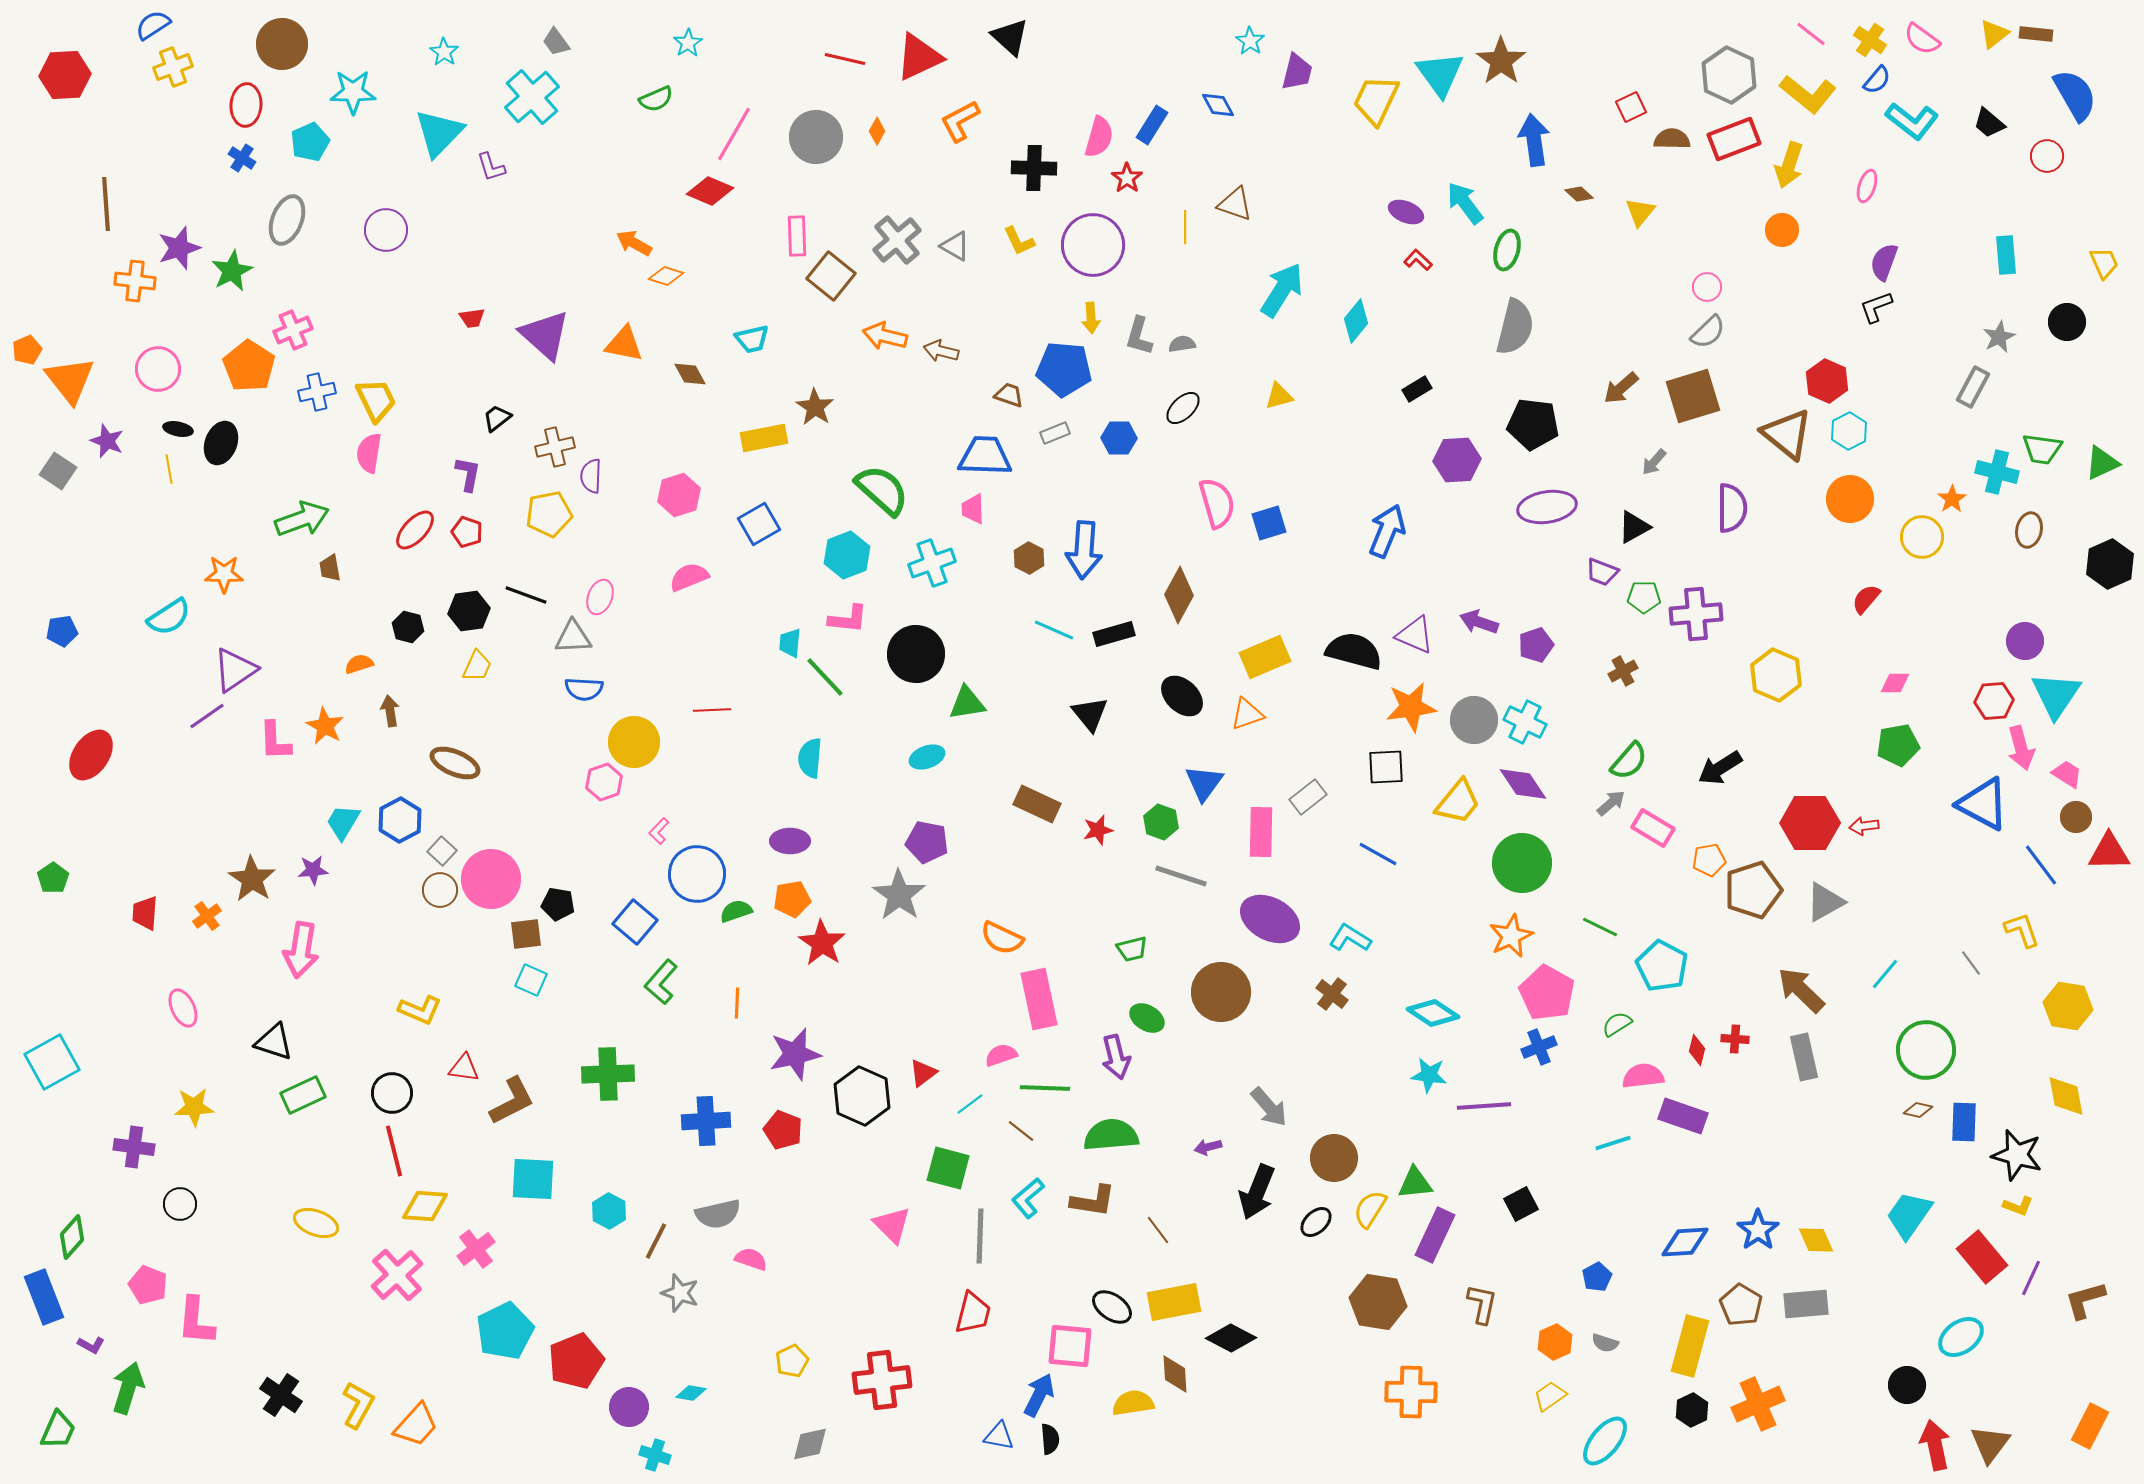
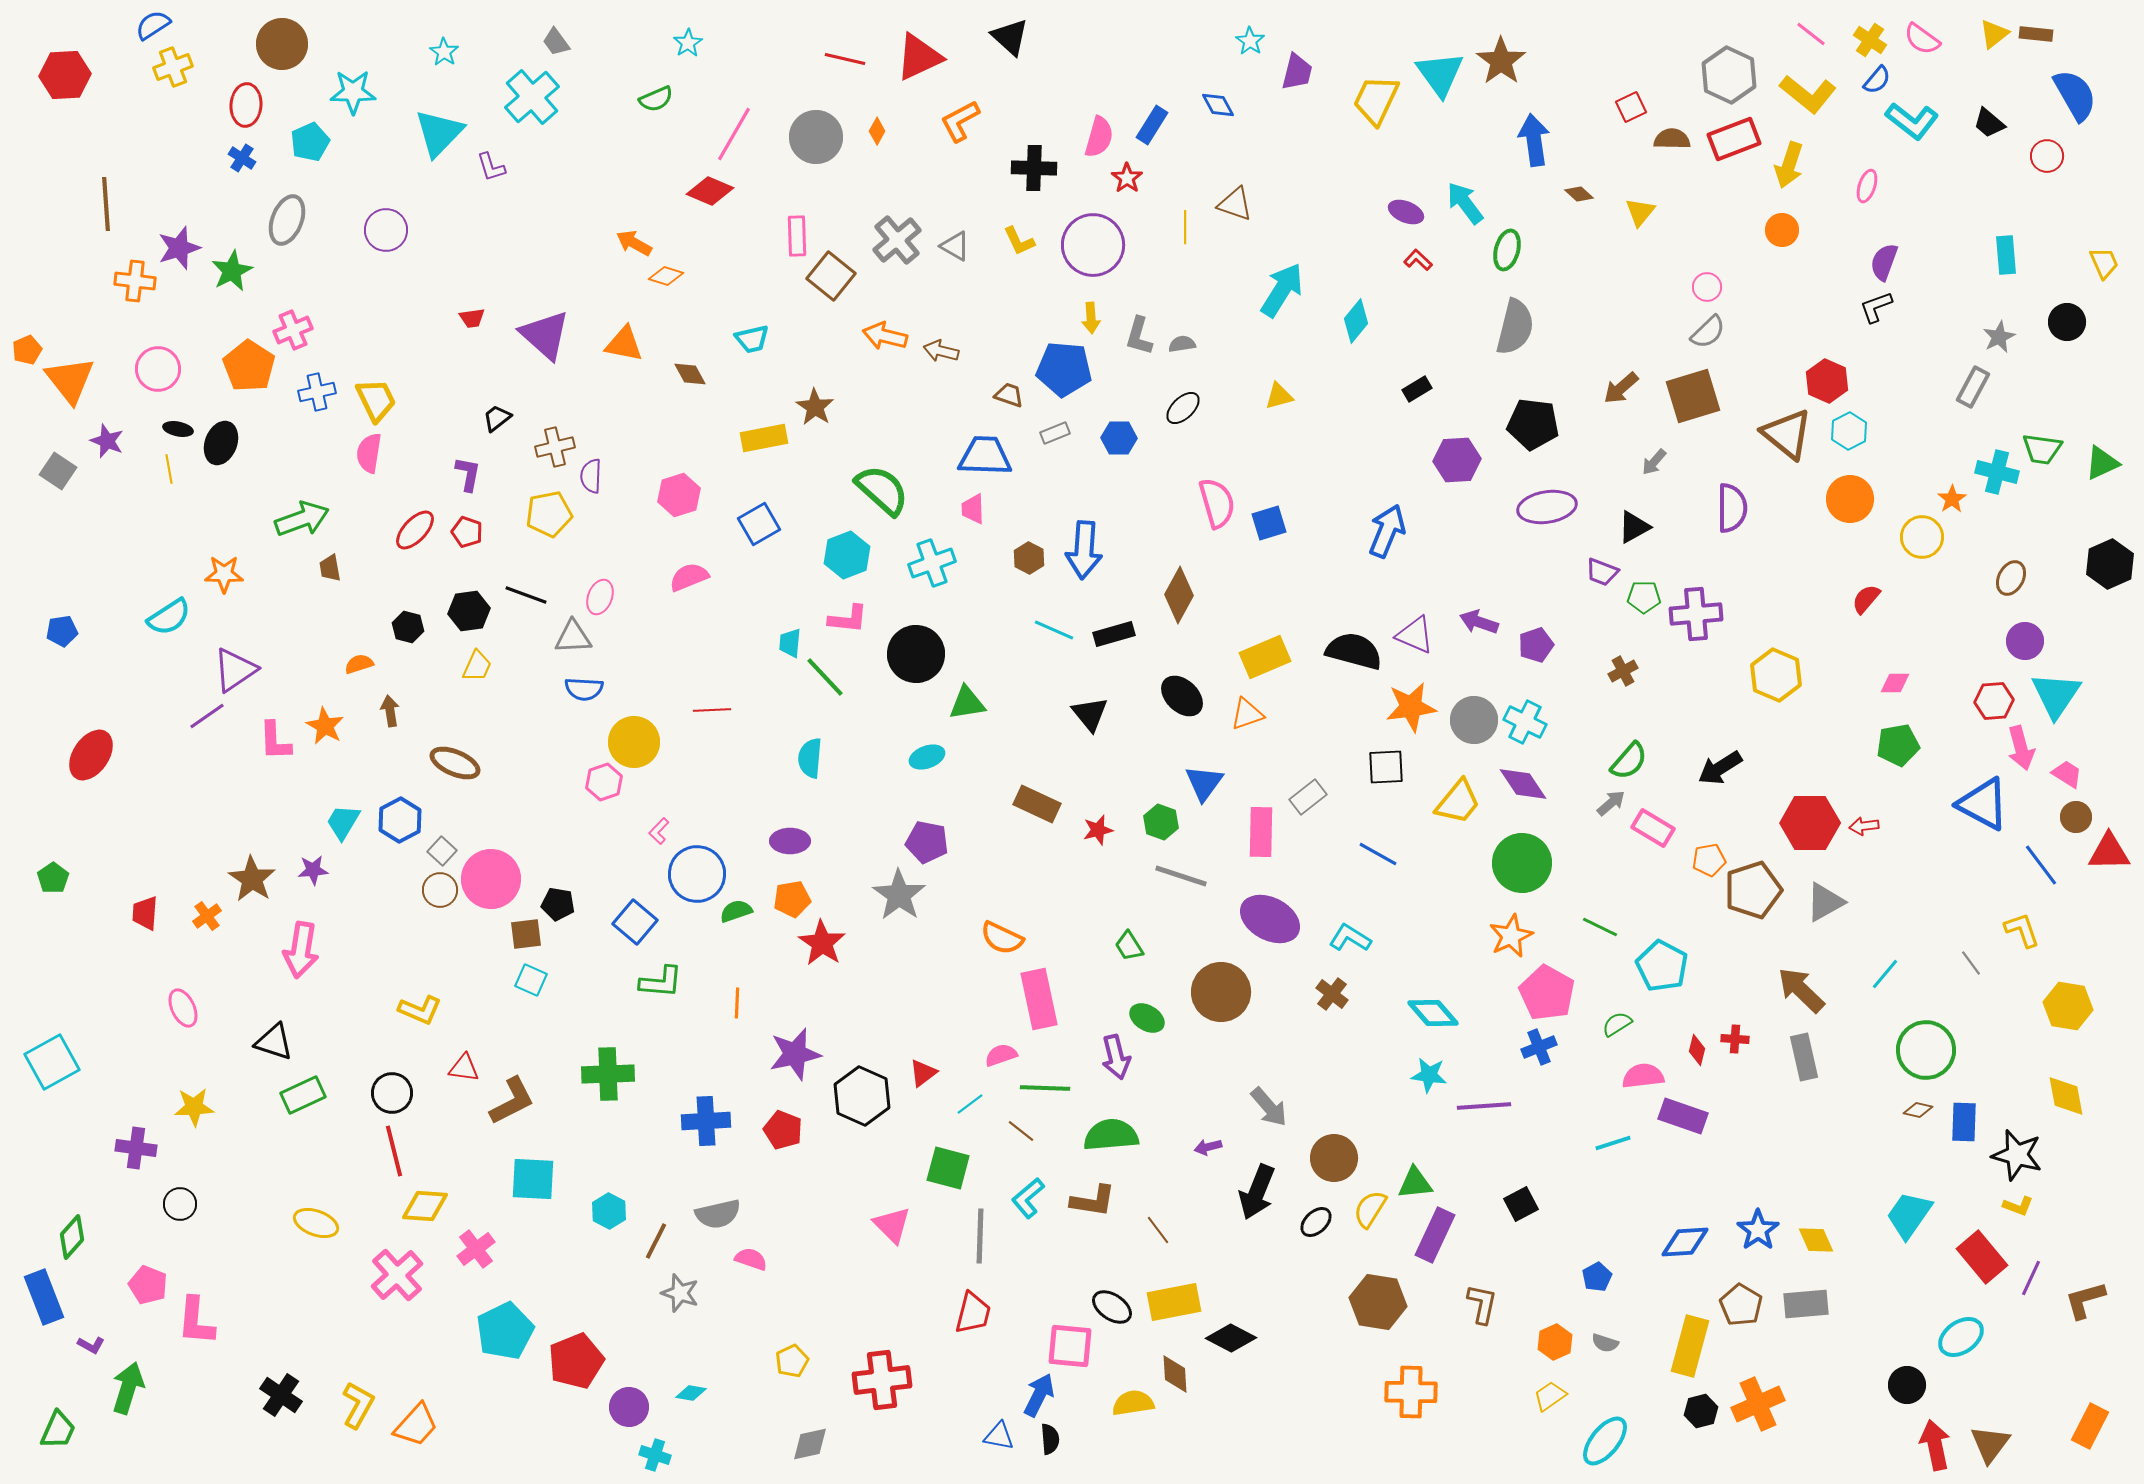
brown ellipse at (2029, 530): moved 18 px left, 48 px down; rotated 16 degrees clockwise
green trapezoid at (1132, 949): moved 3 px left, 3 px up; rotated 72 degrees clockwise
green L-shape at (661, 982): rotated 126 degrees counterclockwise
cyan diamond at (1433, 1013): rotated 15 degrees clockwise
purple cross at (134, 1147): moved 2 px right, 1 px down
black hexagon at (1692, 1410): moved 9 px right, 1 px down; rotated 12 degrees clockwise
